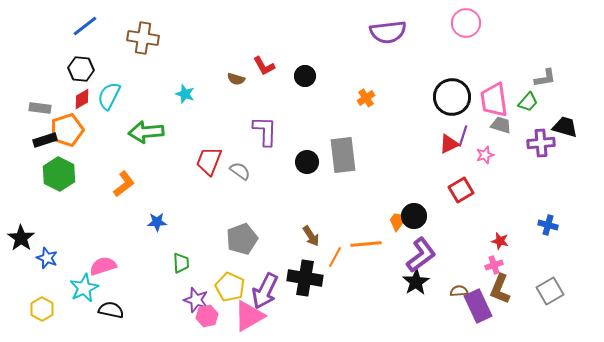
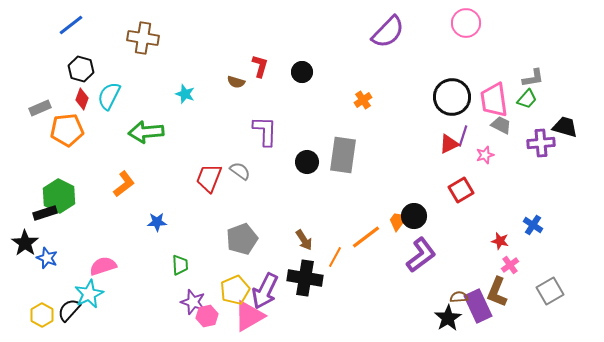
blue line at (85, 26): moved 14 px left, 1 px up
purple semicircle at (388, 32): rotated 39 degrees counterclockwise
red L-shape at (264, 66): moved 4 px left; rotated 135 degrees counterclockwise
black hexagon at (81, 69): rotated 10 degrees clockwise
black circle at (305, 76): moved 3 px left, 4 px up
gray L-shape at (545, 78): moved 12 px left
brown semicircle at (236, 79): moved 3 px down
orange cross at (366, 98): moved 3 px left, 2 px down
red diamond at (82, 99): rotated 40 degrees counterclockwise
green trapezoid at (528, 102): moved 1 px left, 3 px up
gray rectangle at (40, 108): rotated 30 degrees counterclockwise
gray trapezoid at (501, 125): rotated 10 degrees clockwise
orange pentagon at (67, 130): rotated 12 degrees clockwise
black rectangle at (45, 140): moved 73 px down
gray rectangle at (343, 155): rotated 15 degrees clockwise
red trapezoid at (209, 161): moved 17 px down
green hexagon at (59, 174): moved 22 px down
blue cross at (548, 225): moved 15 px left; rotated 18 degrees clockwise
brown arrow at (311, 236): moved 7 px left, 4 px down
black star at (21, 238): moved 4 px right, 5 px down
orange line at (366, 244): moved 7 px up; rotated 32 degrees counterclockwise
green trapezoid at (181, 263): moved 1 px left, 2 px down
pink cross at (494, 265): moved 16 px right; rotated 18 degrees counterclockwise
black star at (416, 282): moved 32 px right, 36 px down
yellow pentagon at (230, 287): moved 5 px right, 3 px down; rotated 24 degrees clockwise
cyan star at (84, 288): moved 5 px right, 6 px down
brown L-shape at (500, 289): moved 3 px left, 3 px down
brown semicircle at (459, 291): moved 6 px down
purple star at (196, 300): moved 3 px left, 2 px down
yellow hexagon at (42, 309): moved 6 px down
black semicircle at (111, 310): moved 42 px left; rotated 60 degrees counterclockwise
